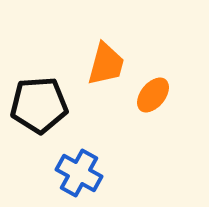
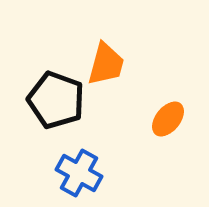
orange ellipse: moved 15 px right, 24 px down
black pentagon: moved 17 px right, 5 px up; rotated 24 degrees clockwise
